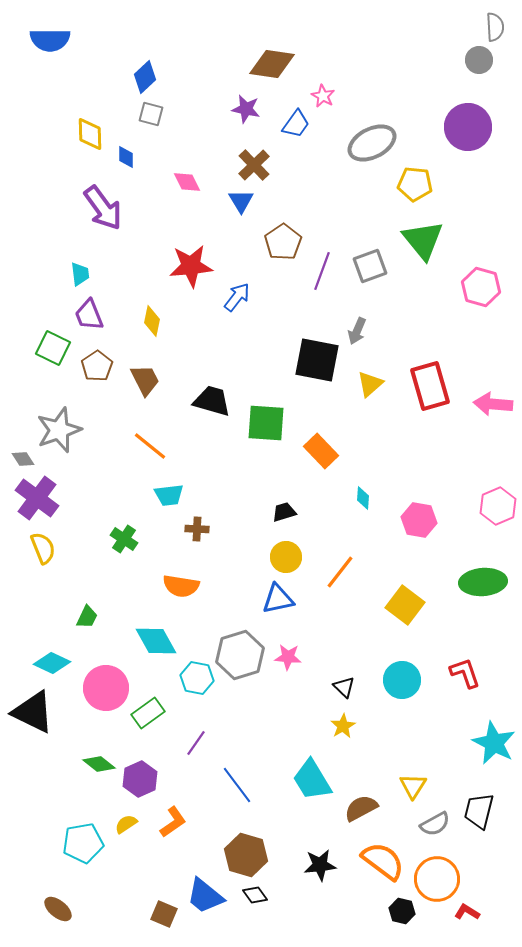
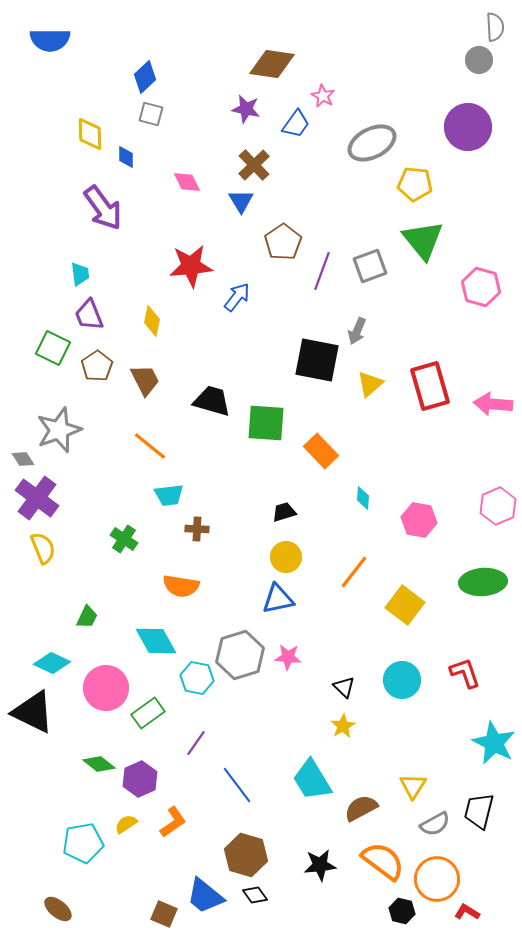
orange line at (340, 572): moved 14 px right
